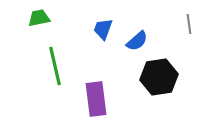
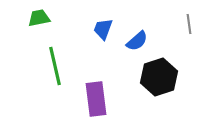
black hexagon: rotated 9 degrees counterclockwise
